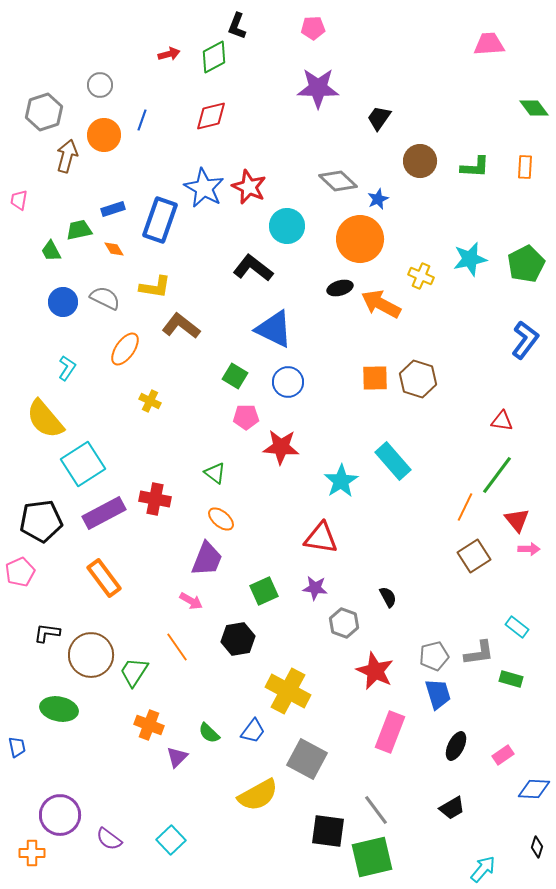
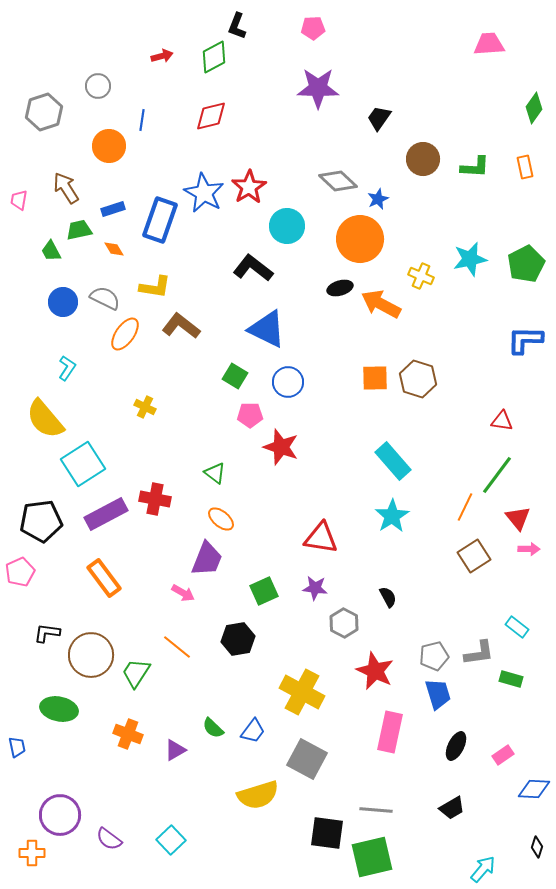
red arrow at (169, 54): moved 7 px left, 2 px down
gray circle at (100, 85): moved 2 px left, 1 px down
green diamond at (534, 108): rotated 72 degrees clockwise
blue line at (142, 120): rotated 10 degrees counterclockwise
orange circle at (104, 135): moved 5 px right, 11 px down
brown arrow at (67, 156): moved 1 px left, 32 px down; rotated 48 degrees counterclockwise
brown circle at (420, 161): moved 3 px right, 2 px up
orange rectangle at (525, 167): rotated 15 degrees counterclockwise
red star at (249, 187): rotated 16 degrees clockwise
blue star at (204, 188): moved 5 px down
blue triangle at (274, 329): moved 7 px left
blue L-shape at (525, 340): rotated 126 degrees counterclockwise
orange ellipse at (125, 349): moved 15 px up
yellow cross at (150, 401): moved 5 px left, 6 px down
pink pentagon at (246, 417): moved 4 px right, 2 px up
red star at (281, 447): rotated 15 degrees clockwise
cyan star at (341, 481): moved 51 px right, 35 px down
purple rectangle at (104, 513): moved 2 px right, 1 px down
red triangle at (517, 520): moved 1 px right, 2 px up
pink arrow at (191, 601): moved 8 px left, 8 px up
gray hexagon at (344, 623): rotated 8 degrees clockwise
orange line at (177, 647): rotated 16 degrees counterclockwise
green trapezoid at (134, 672): moved 2 px right, 1 px down
yellow cross at (288, 691): moved 14 px right, 1 px down
orange cross at (149, 725): moved 21 px left, 9 px down
pink rectangle at (390, 732): rotated 9 degrees counterclockwise
green semicircle at (209, 733): moved 4 px right, 5 px up
purple triangle at (177, 757): moved 2 px left, 7 px up; rotated 15 degrees clockwise
yellow semicircle at (258, 795): rotated 12 degrees clockwise
gray line at (376, 810): rotated 48 degrees counterclockwise
black square at (328, 831): moved 1 px left, 2 px down
